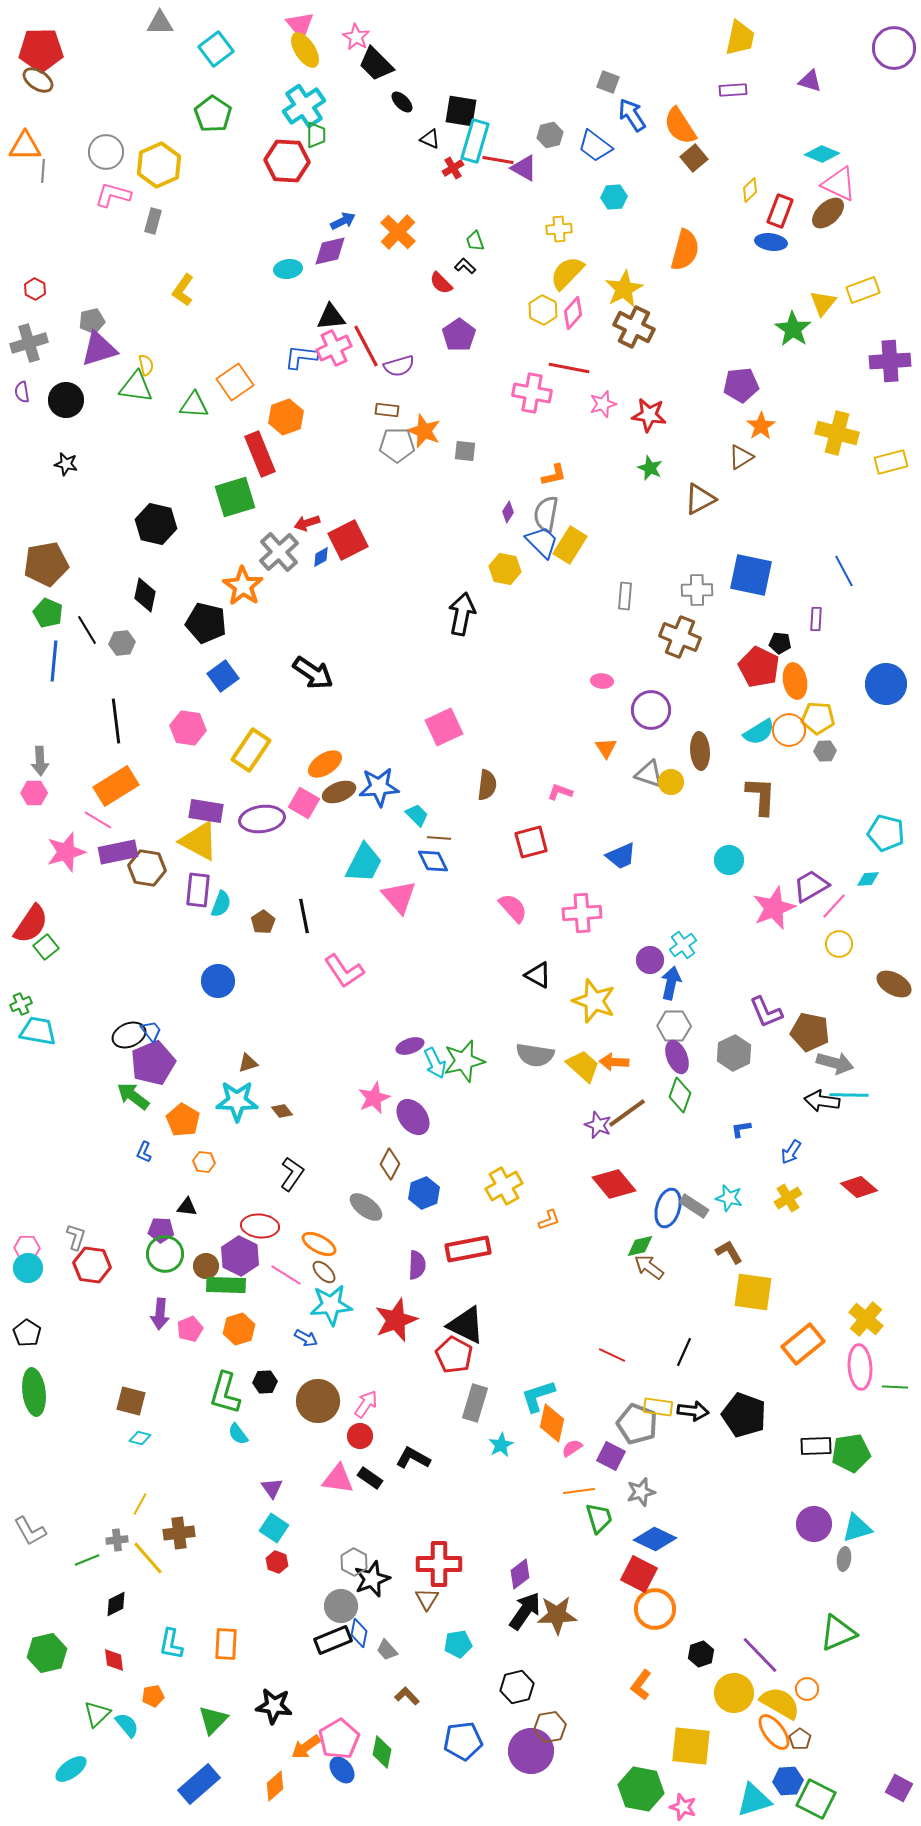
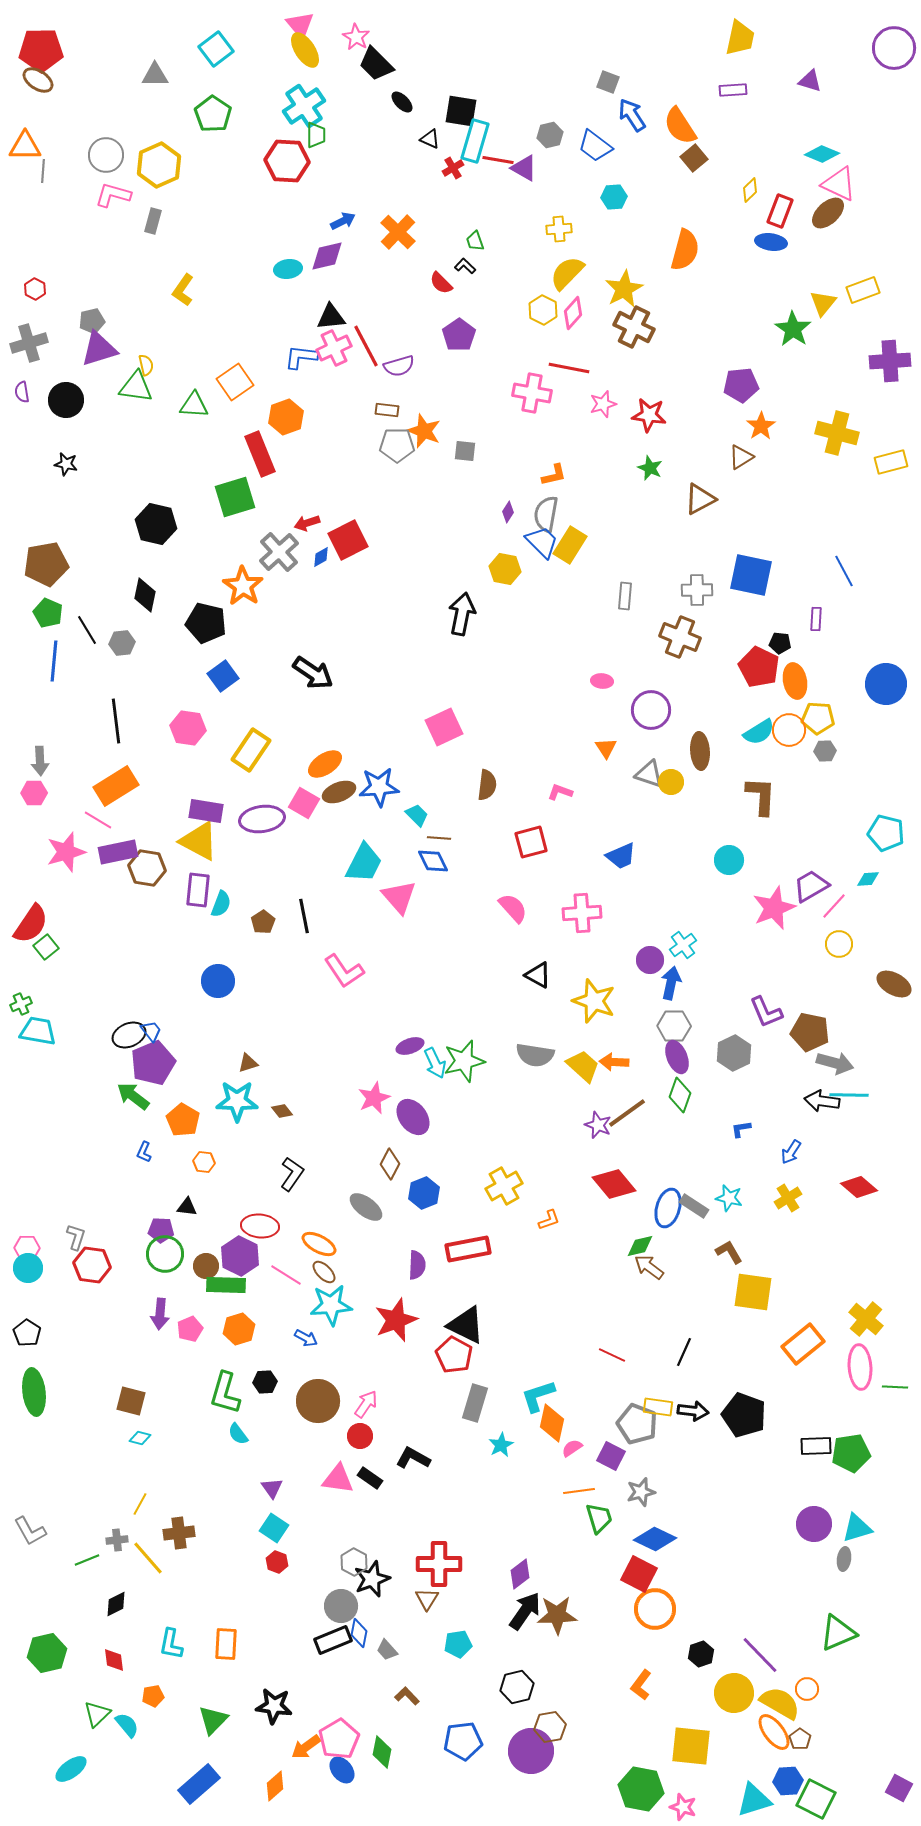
gray triangle at (160, 23): moved 5 px left, 52 px down
gray circle at (106, 152): moved 3 px down
purple diamond at (330, 251): moved 3 px left, 5 px down
